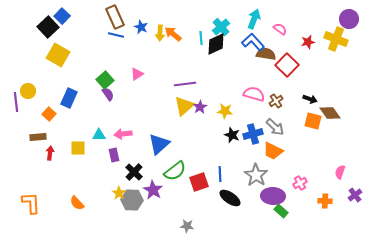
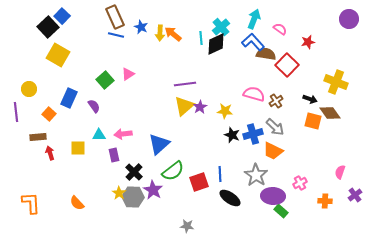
yellow cross at (336, 39): moved 43 px down
pink triangle at (137, 74): moved 9 px left
yellow circle at (28, 91): moved 1 px right, 2 px up
purple semicircle at (108, 94): moved 14 px left, 12 px down
purple line at (16, 102): moved 10 px down
red arrow at (50, 153): rotated 24 degrees counterclockwise
green semicircle at (175, 171): moved 2 px left
gray hexagon at (132, 200): moved 1 px right, 3 px up
